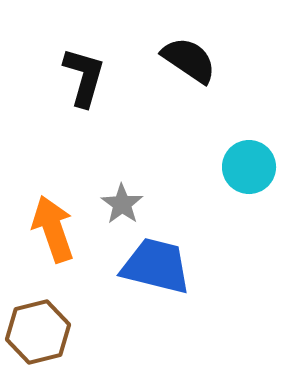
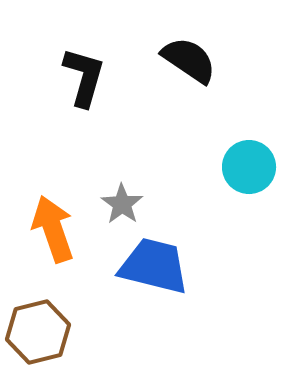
blue trapezoid: moved 2 px left
